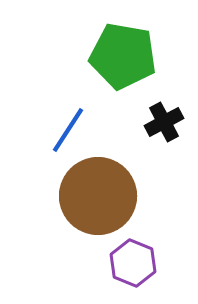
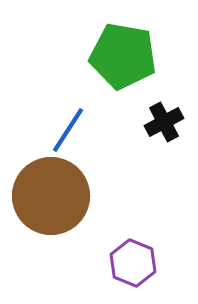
brown circle: moved 47 px left
